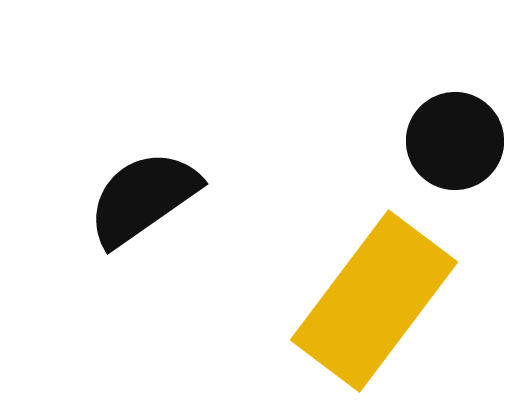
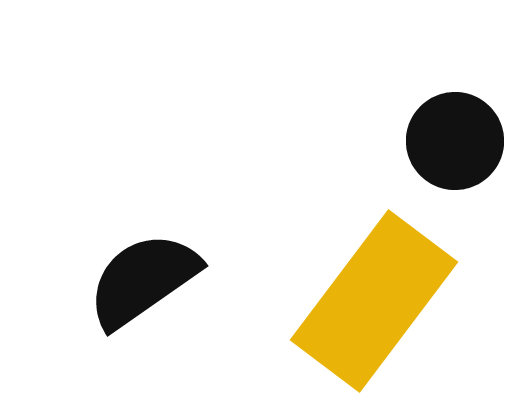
black semicircle: moved 82 px down
